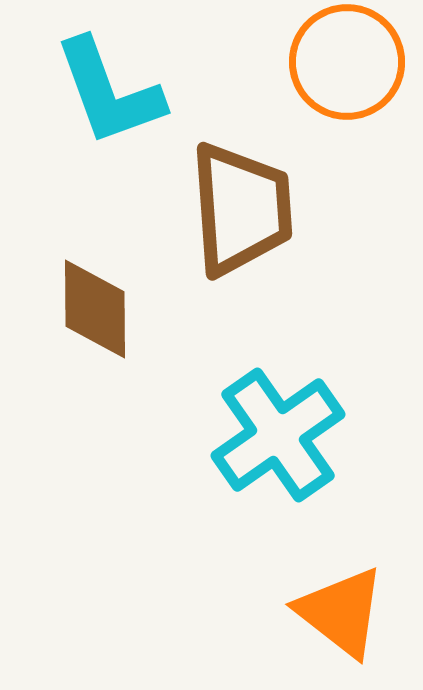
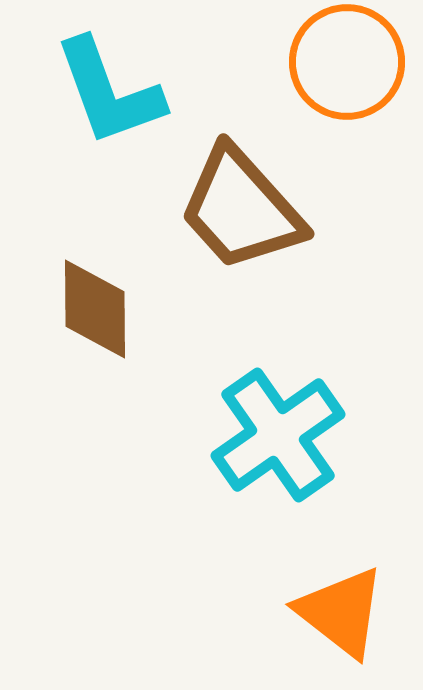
brown trapezoid: rotated 142 degrees clockwise
